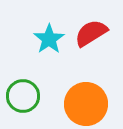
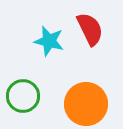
red semicircle: moved 1 px left, 4 px up; rotated 96 degrees clockwise
cyan star: moved 2 px down; rotated 24 degrees counterclockwise
